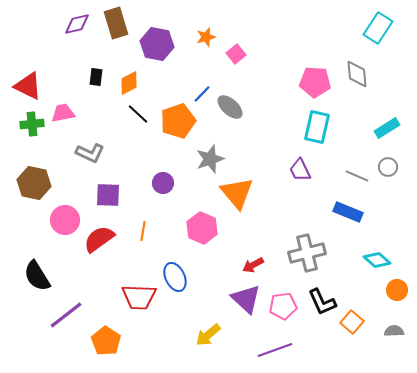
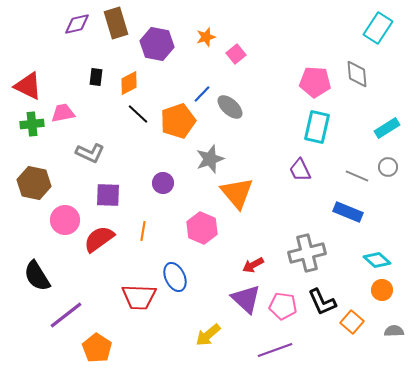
orange circle at (397, 290): moved 15 px left
pink pentagon at (283, 306): rotated 16 degrees clockwise
orange pentagon at (106, 341): moved 9 px left, 7 px down
